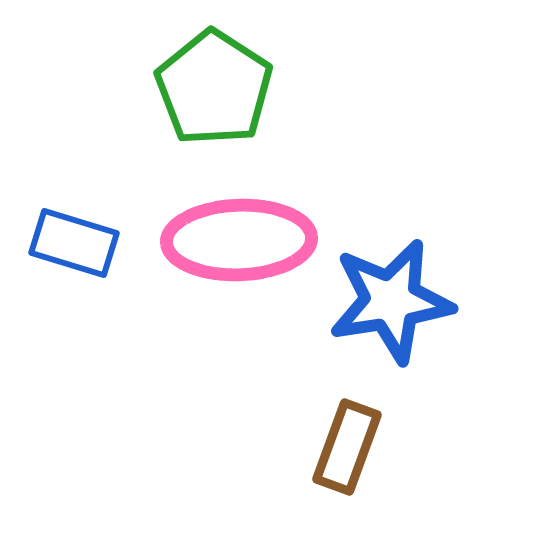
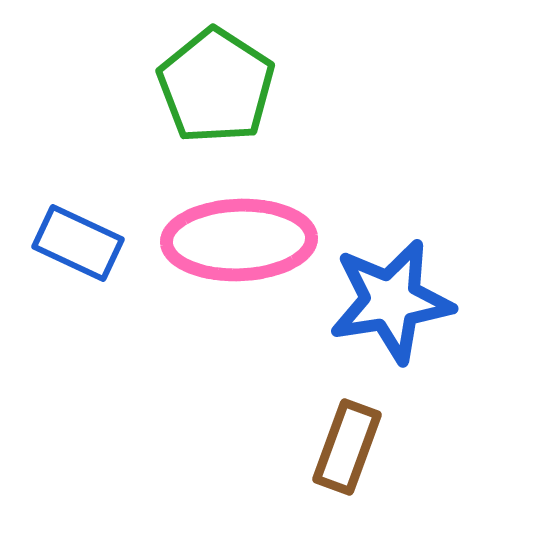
green pentagon: moved 2 px right, 2 px up
blue rectangle: moved 4 px right; rotated 8 degrees clockwise
